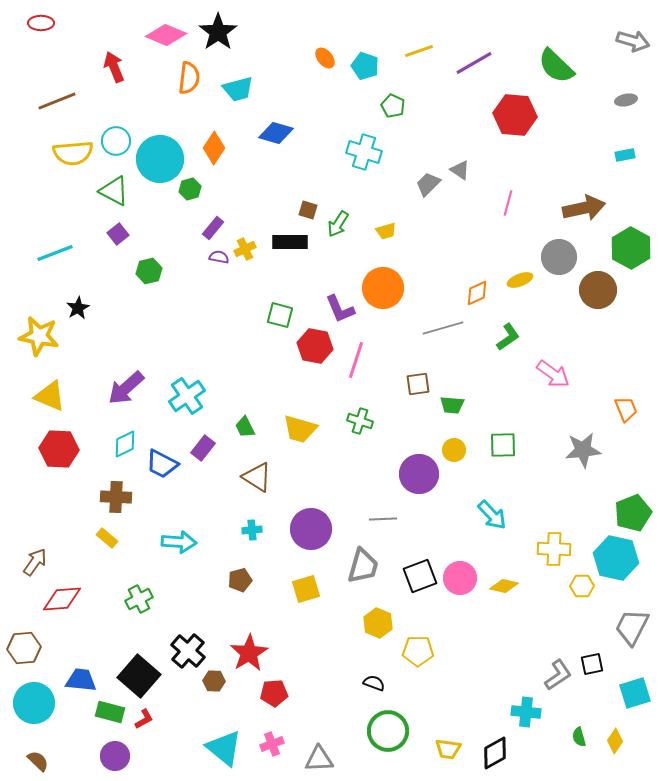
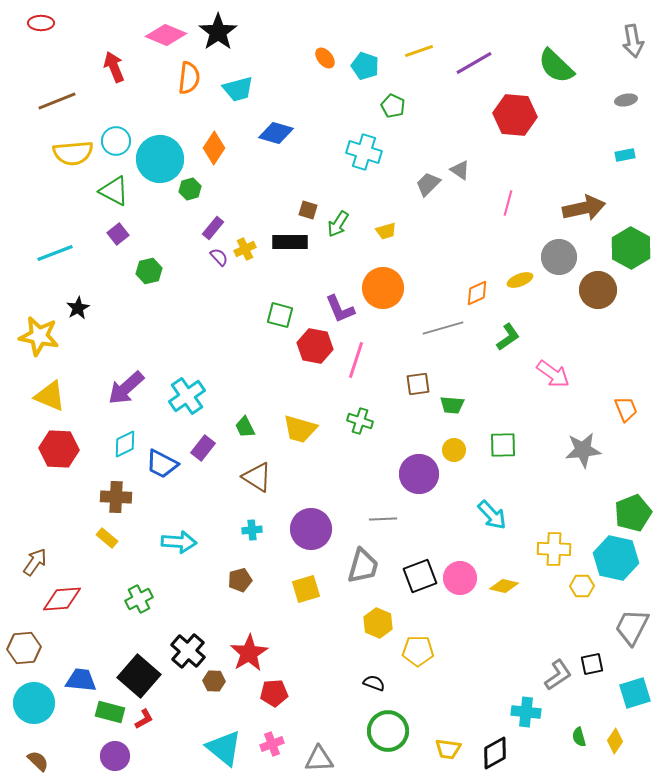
gray arrow at (633, 41): rotated 64 degrees clockwise
purple semicircle at (219, 257): rotated 36 degrees clockwise
